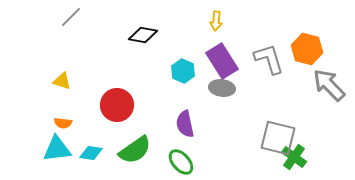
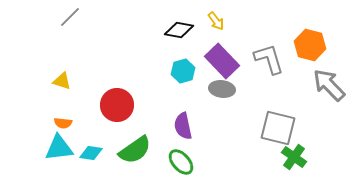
gray line: moved 1 px left
yellow arrow: rotated 42 degrees counterclockwise
black diamond: moved 36 px right, 5 px up
orange hexagon: moved 3 px right, 4 px up
purple rectangle: rotated 12 degrees counterclockwise
cyan hexagon: rotated 20 degrees clockwise
gray ellipse: moved 1 px down
purple semicircle: moved 2 px left, 2 px down
gray square: moved 10 px up
cyan triangle: moved 2 px right, 1 px up
